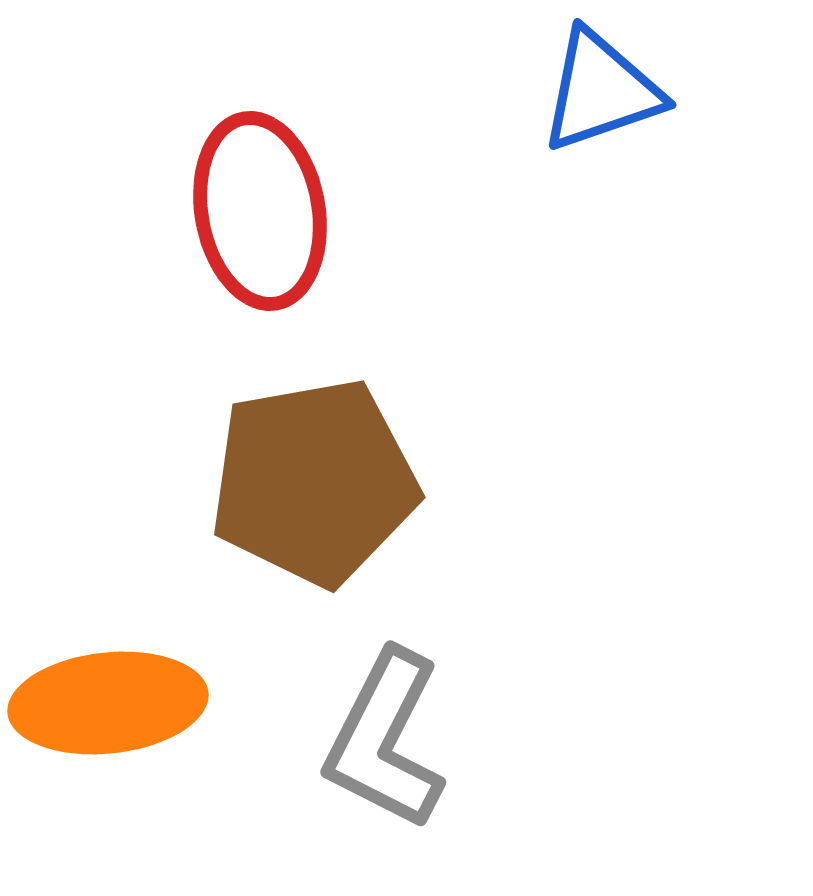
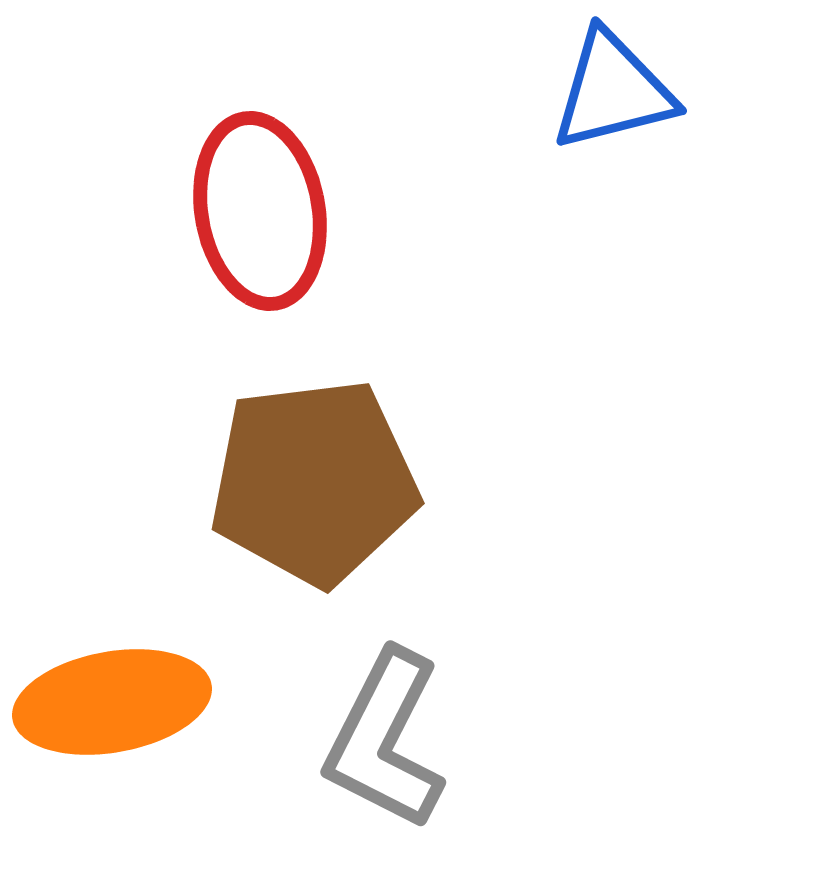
blue triangle: moved 12 px right; rotated 5 degrees clockwise
brown pentagon: rotated 3 degrees clockwise
orange ellipse: moved 4 px right, 1 px up; rotated 4 degrees counterclockwise
